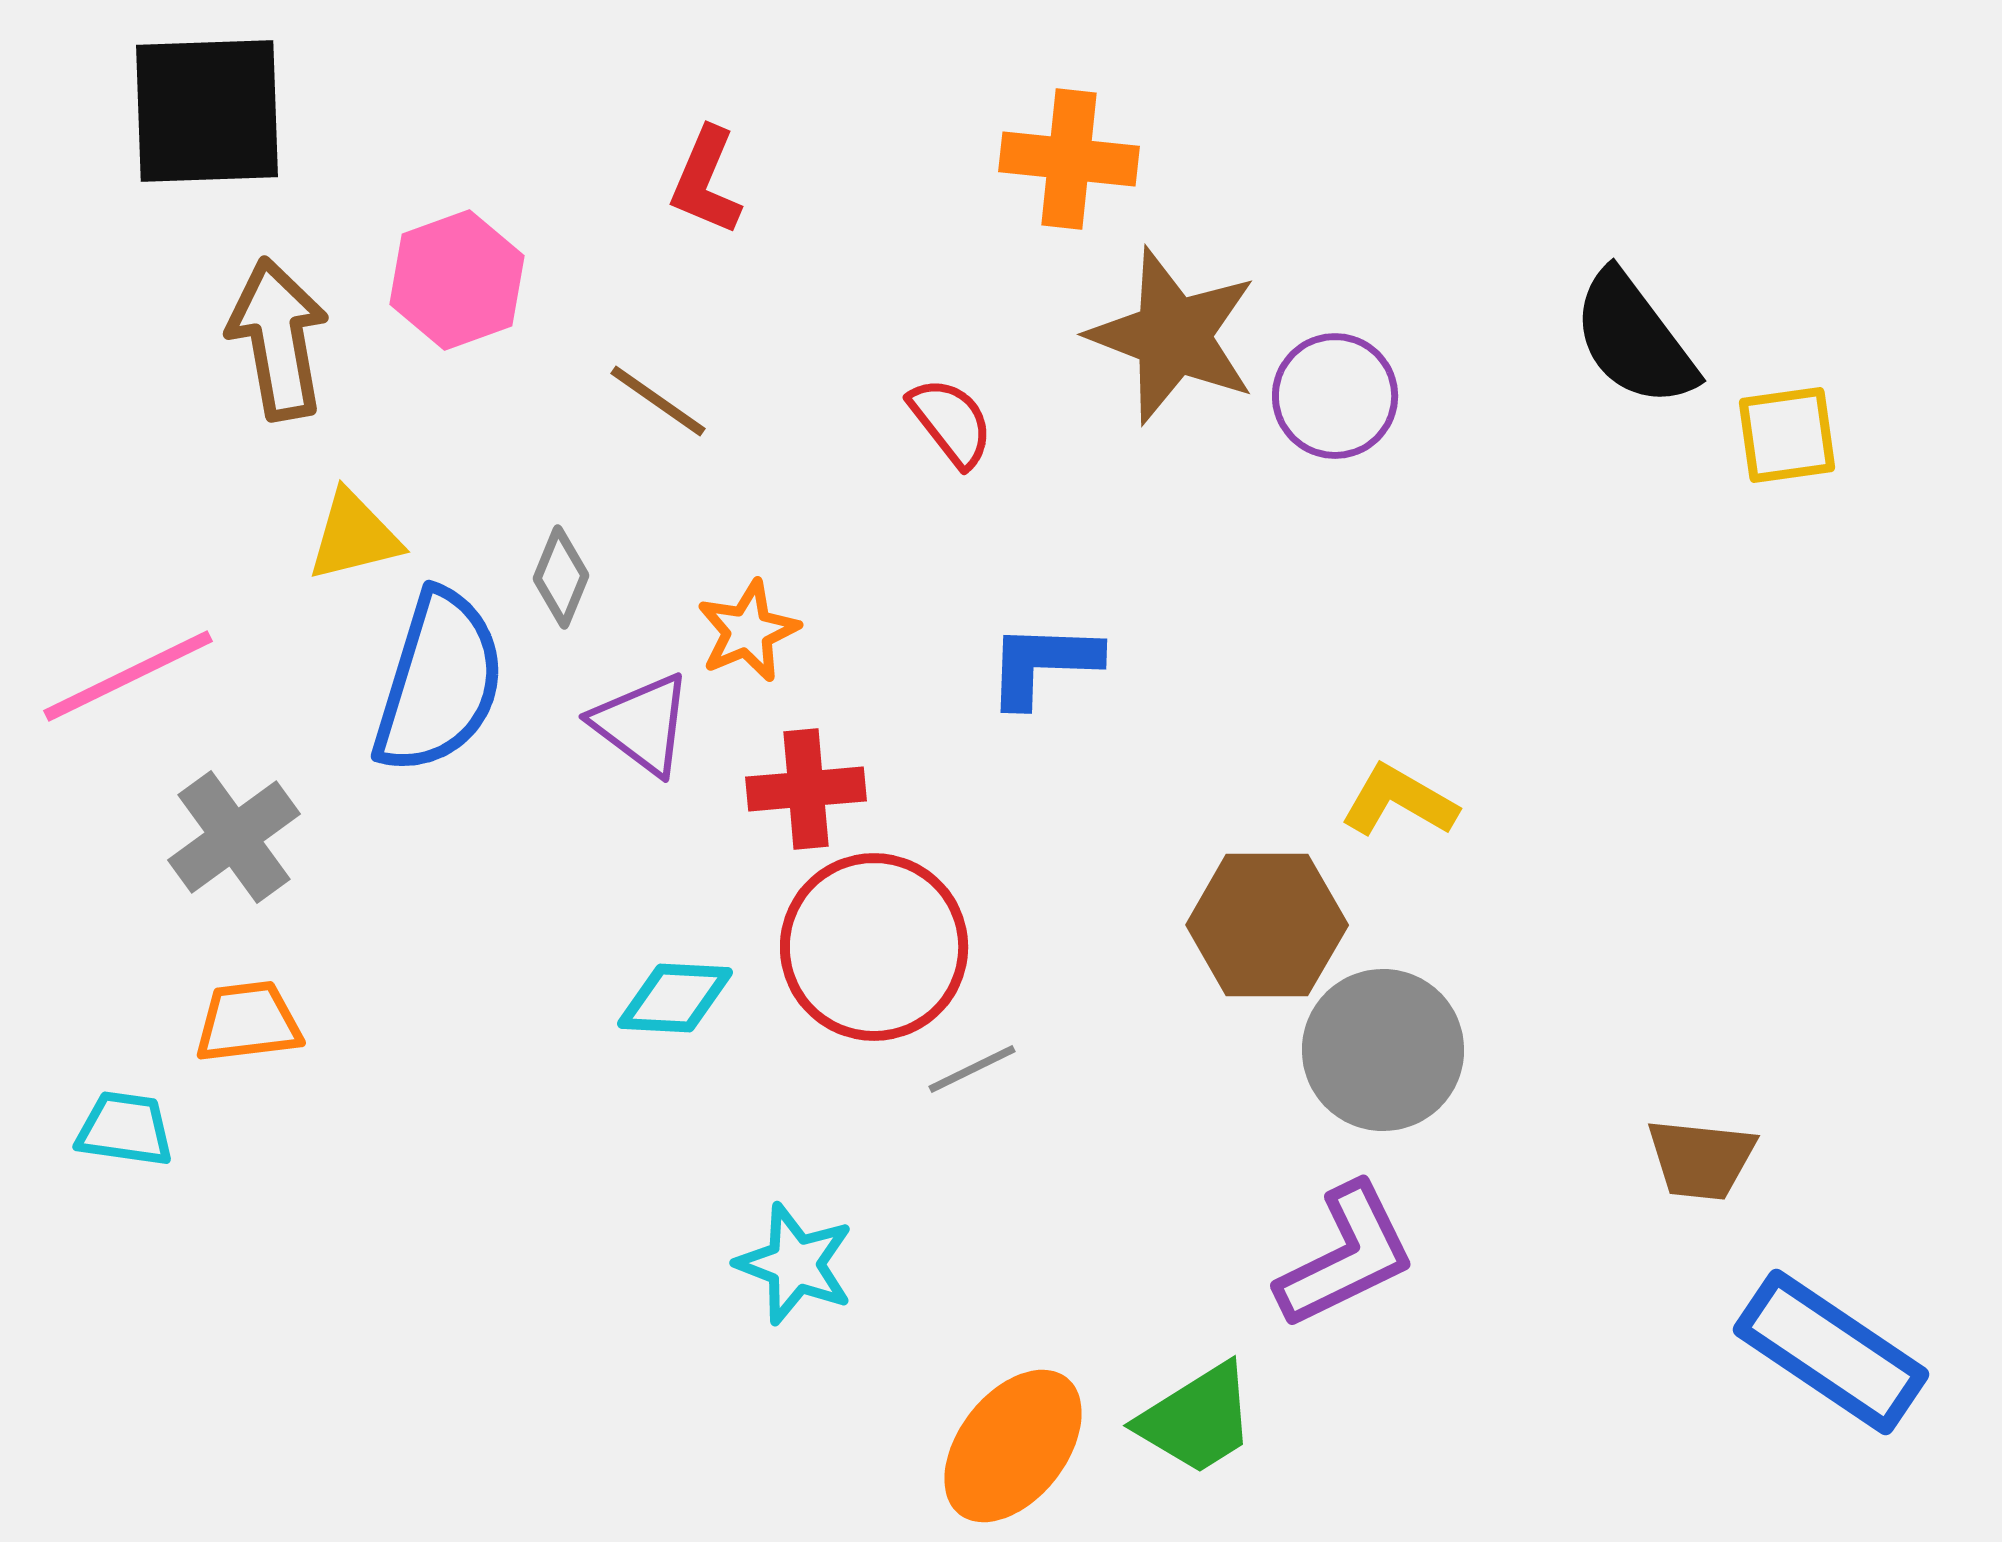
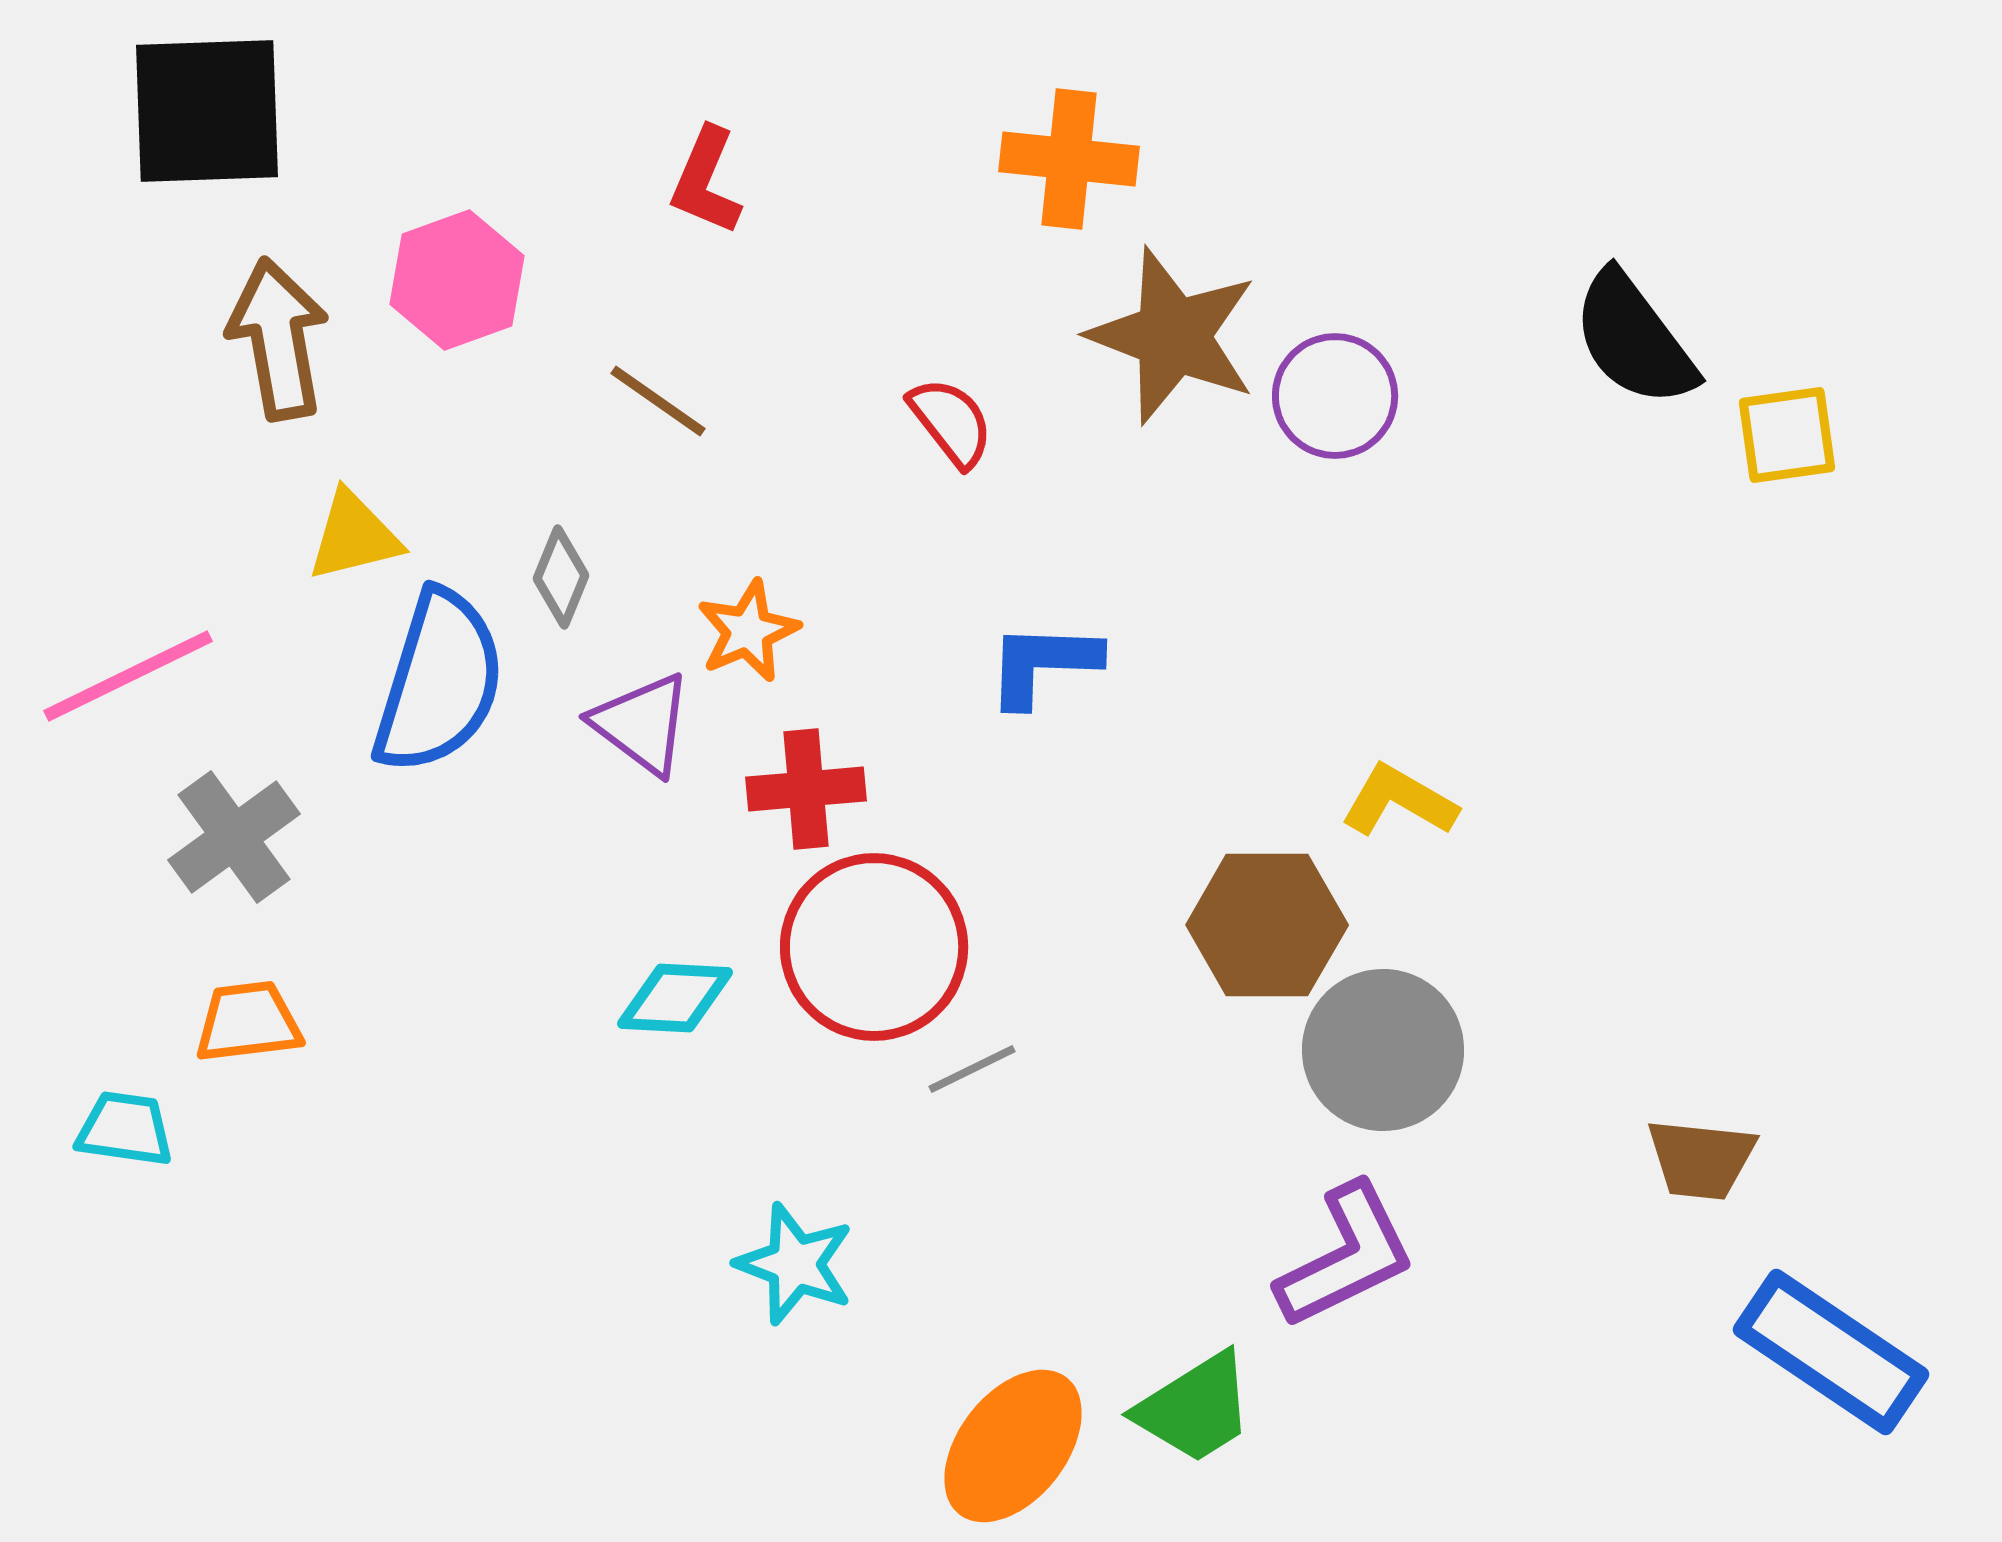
green trapezoid: moved 2 px left, 11 px up
